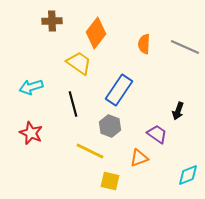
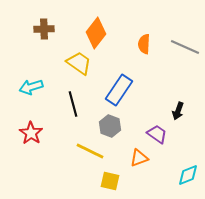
brown cross: moved 8 px left, 8 px down
red star: rotated 10 degrees clockwise
